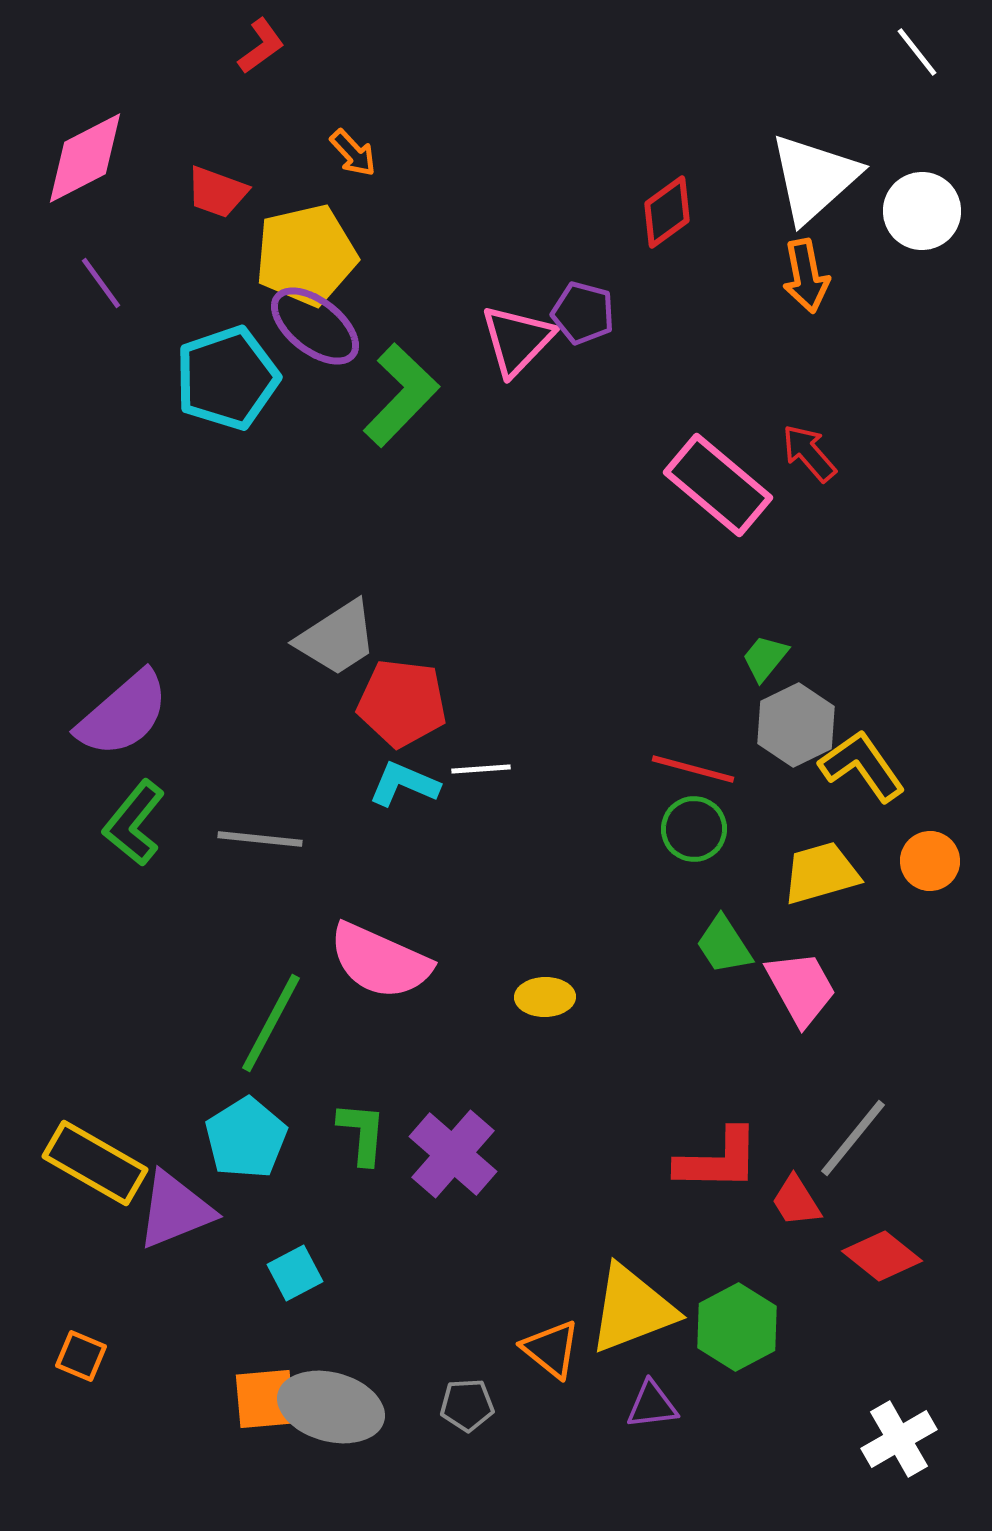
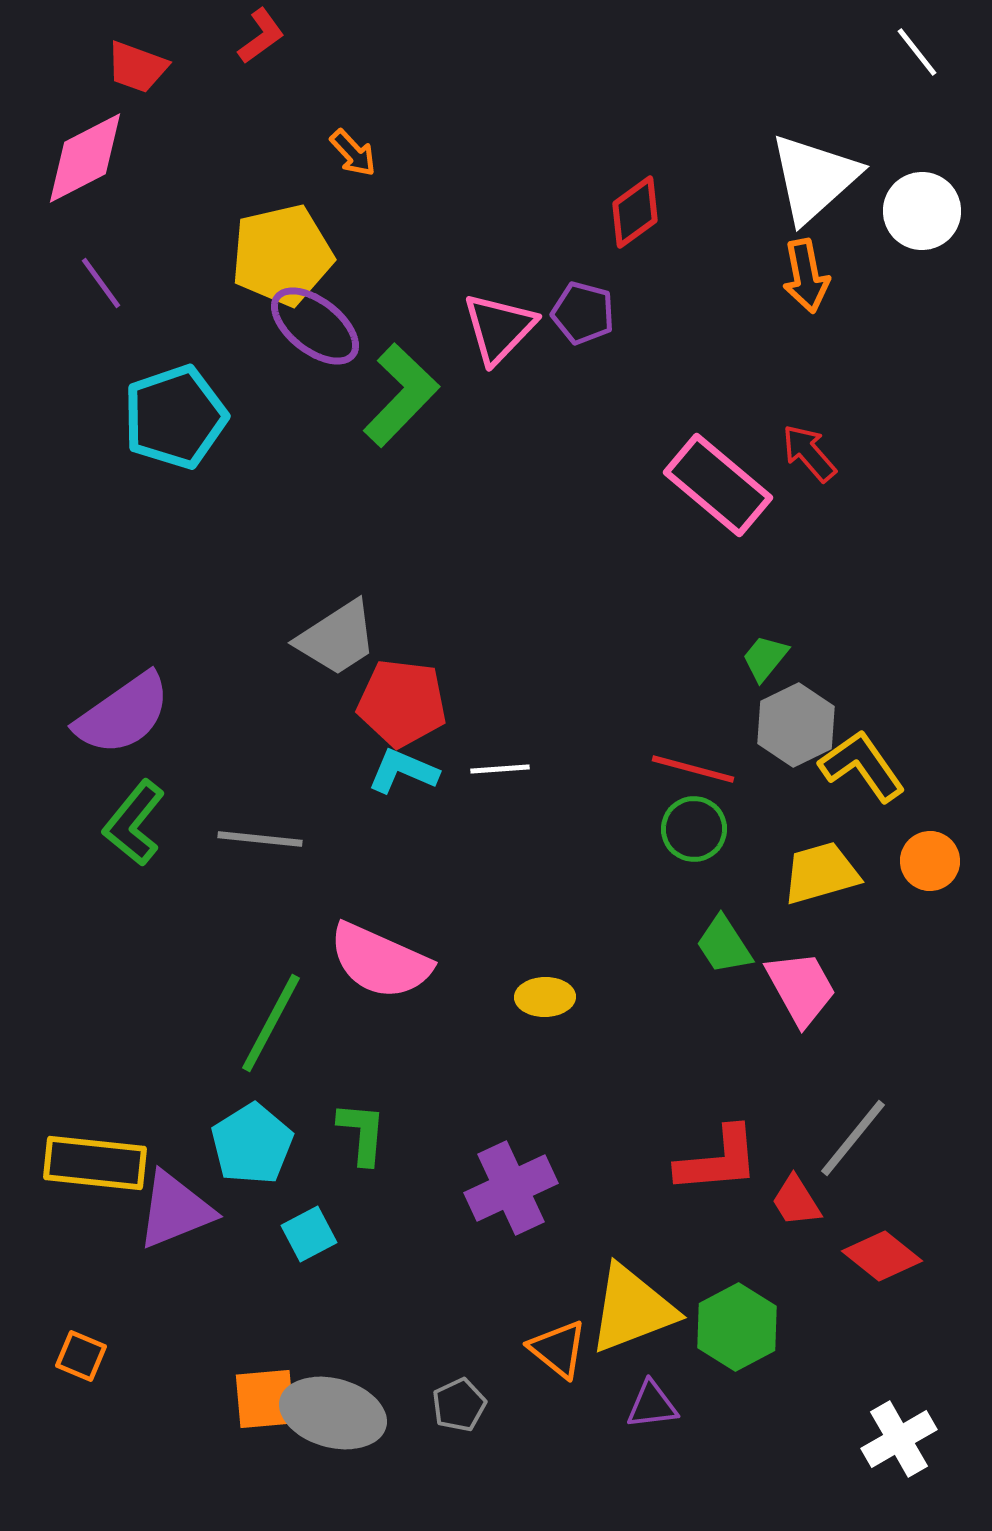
red L-shape at (261, 46): moved 10 px up
red trapezoid at (217, 192): moved 80 px left, 125 px up
red diamond at (667, 212): moved 32 px left
yellow pentagon at (306, 255): moved 24 px left
pink triangle at (517, 340): moved 18 px left, 12 px up
cyan pentagon at (227, 378): moved 52 px left, 39 px down
purple semicircle at (123, 714): rotated 6 degrees clockwise
white line at (481, 769): moved 19 px right
cyan L-shape at (404, 784): moved 1 px left, 13 px up
cyan pentagon at (246, 1138): moved 6 px right, 6 px down
purple cross at (453, 1154): moved 58 px right, 34 px down; rotated 24 degrees clockwise
red L-shape at (718, 1160): rotated 6 degrees counterclockwise
yellow rectangle at (95, 1163): rotated 24 degrees counterclockwise
cyan square at (295, 1273): moved 14 px right, 39 px up
orange triangle at (551, 1349): moved 7 px right
gray pentagon at (467, 1405): moved 8 px left; rotated 22 degrees counterclockwise
gray ellipse at (331, 1407): moved 2 px right, 6 px down
